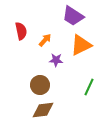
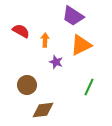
red semicircle: rotated 48 degrees counterclockwise
orange arrow: rotated 40 degrees counterclockwise
purple star: moved 2 px down; rotated 16 degrees clockwise
brown circle: moved 13 px left
